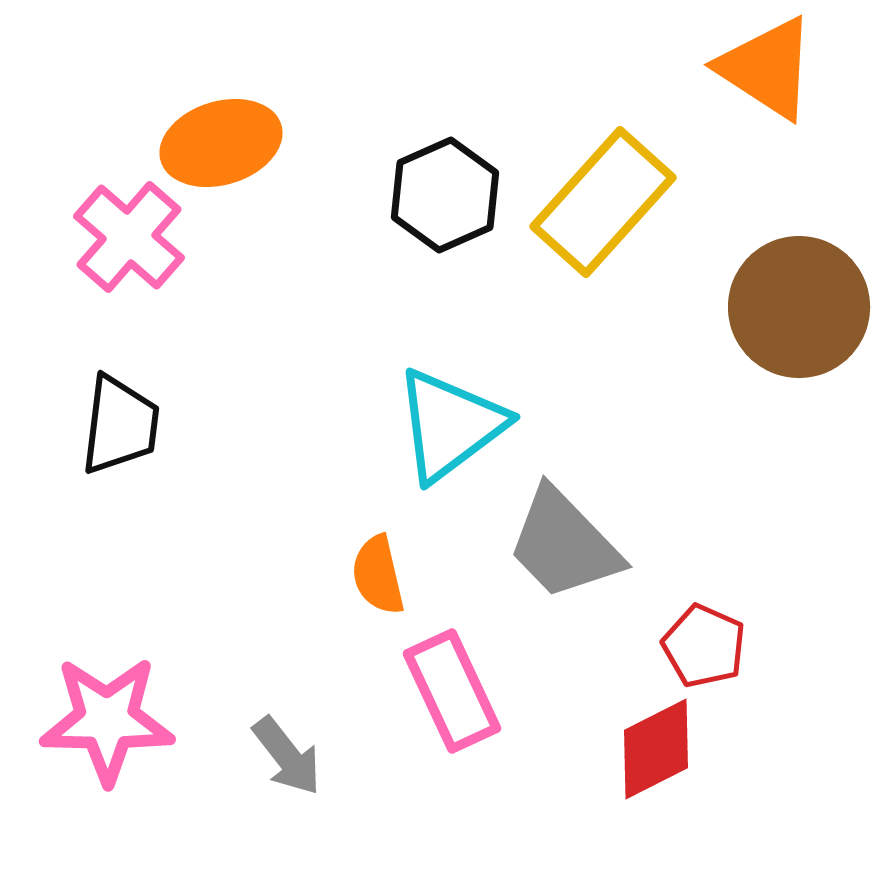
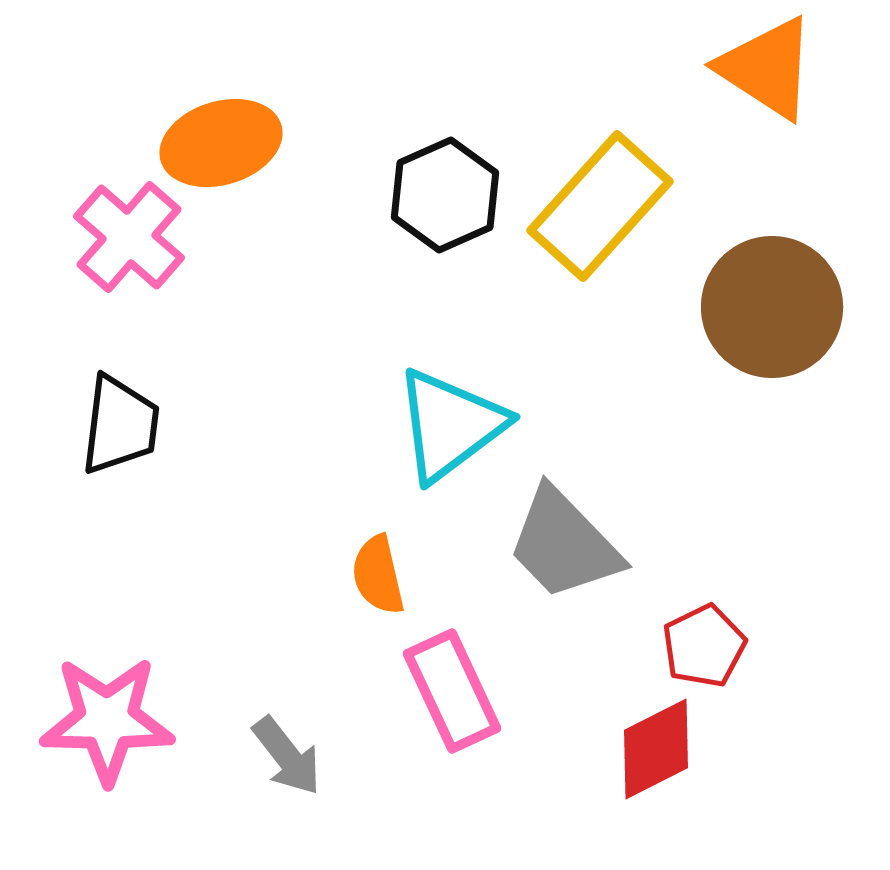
yellow rectangle: moved 3 px left, 4 px down
brown circle: moved 27 px left
red pentagon: rotated 22 degrees clockwise
